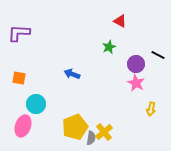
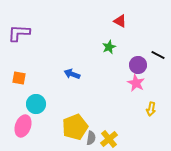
purple circle: moved 2 px right, 1 px down
yellow cross: moved 5 px right, 7 px down
